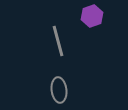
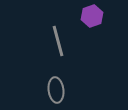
gray ellipse: moved 3 px left
